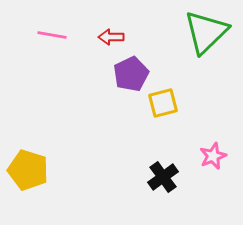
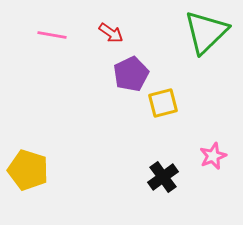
red arrow: moved 4 px up; rotated 145 degrees counterclockwise
